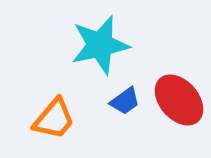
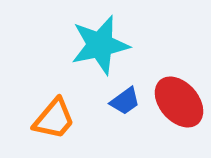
red ellipse: moved 2 px down
